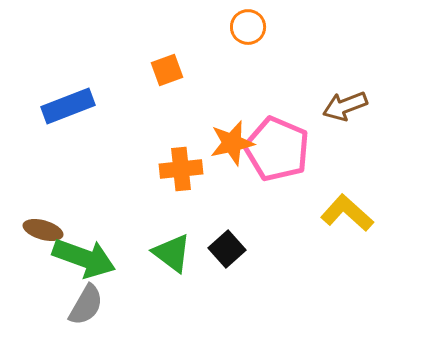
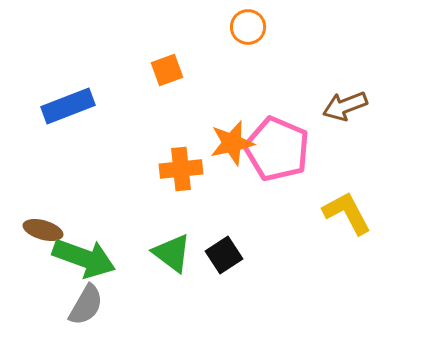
yellow L-shape: rotated 20 degrees clockwise
black square: moved 3 px left, 6 px down; rotated 9 degrees clockwise
